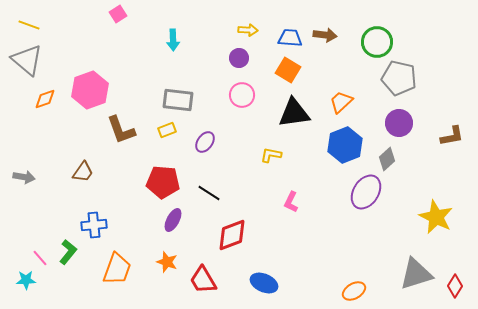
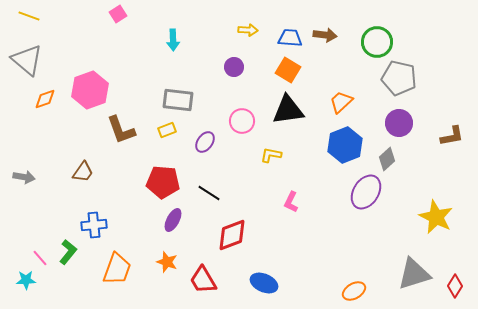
yellow line at (29, 25): moved 9 px up
purple circle at (239, 58): moved 5 px left, 9 px down
pink circle at (242, 95): moved 26 px down
black triangle at (294, 113): moved 6 px left, 3 px up
gray triangle at (416, 274): moved 2 px left
